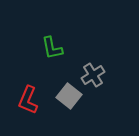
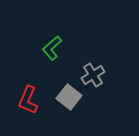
green L-shape: rotated 60 degrees clockwise
gray square: moved 1 px down
